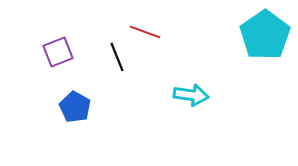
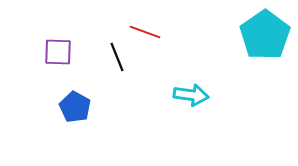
purple square: rotated 24 degrees clockwise
